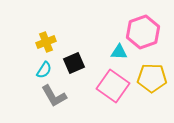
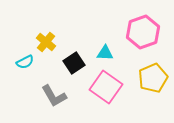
yellow cross: rotated 30 degrees counterclockwise
cyan triangle: moved 14 px left, 1 px down
black square: rotated 10 degrees counterclockwise
cyan semicircle: moved 19 px left, 8 px up; rotated 30 degrees clockwise
yellow pentagon: moved 1 px right; rotated 24 degrees counterclockwise
pink square: moved 7 px left, 1 px down
